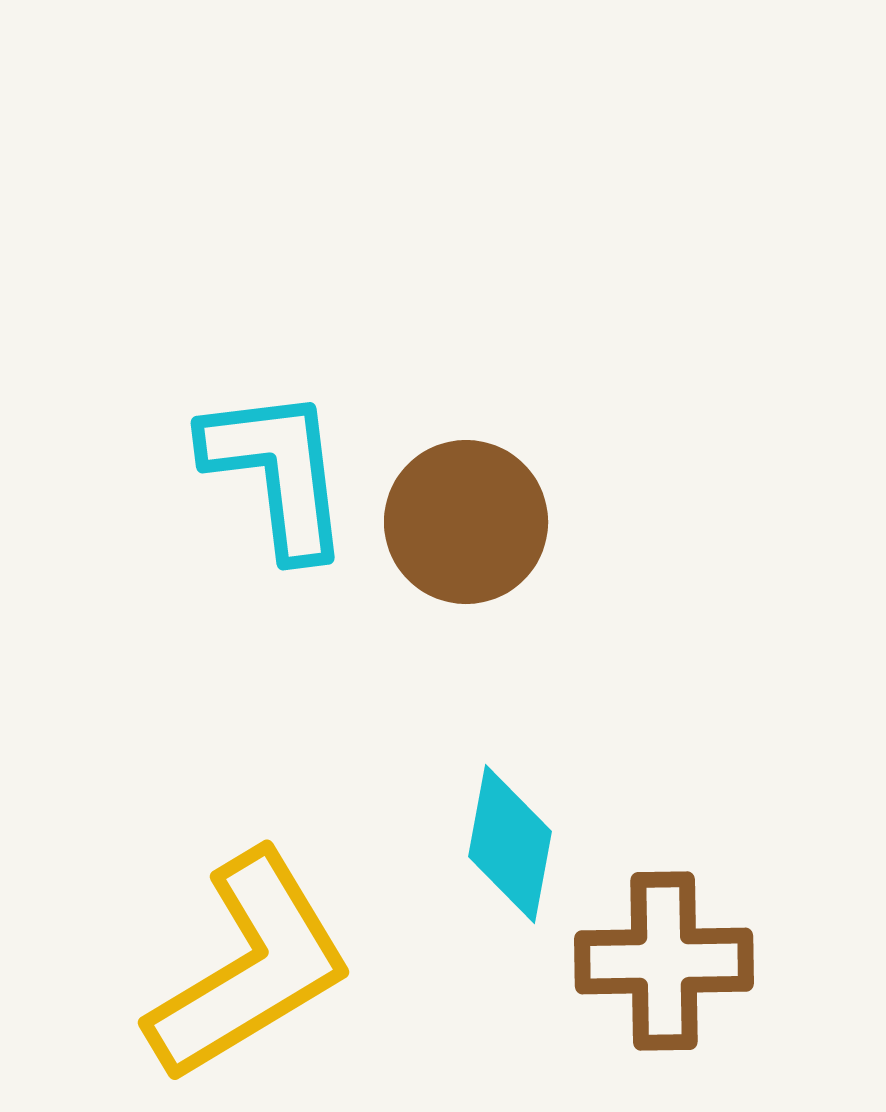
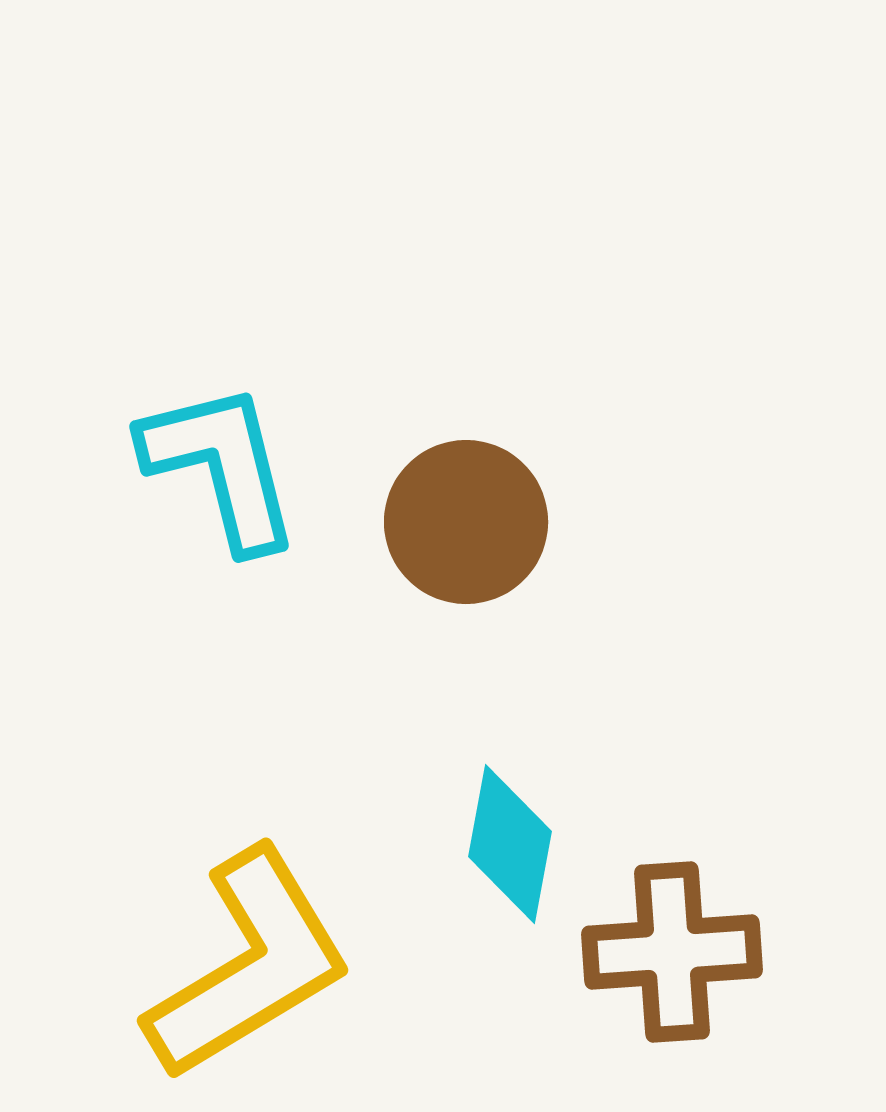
cyan L-shape: moved 56 px left, 6 px up; rotated 7 degrees counterclockwise
brown cross: moved 8 px right, 9 px up; rotated 3 degrees counterclockwise
yellow L-shape: moved 1 px left, 2 px up
